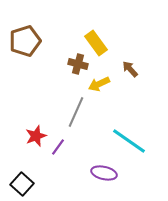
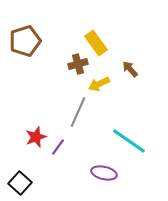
brown cross: rotated 30 degrees counterclockwise
gray line: moved 2 px right
red star: moved 1 px down
black square: moved 2 px left, 1 px up
